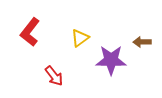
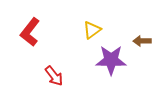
yellow triangle: moved 12 px right, 8 px up
brown arrow: moved 1 px up
